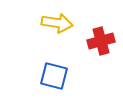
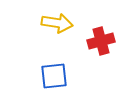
blue square: rotated 20 degrees counterclockwise
